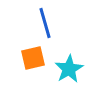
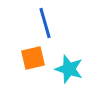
cyan star: rotated 24 degrees counterclockwise
